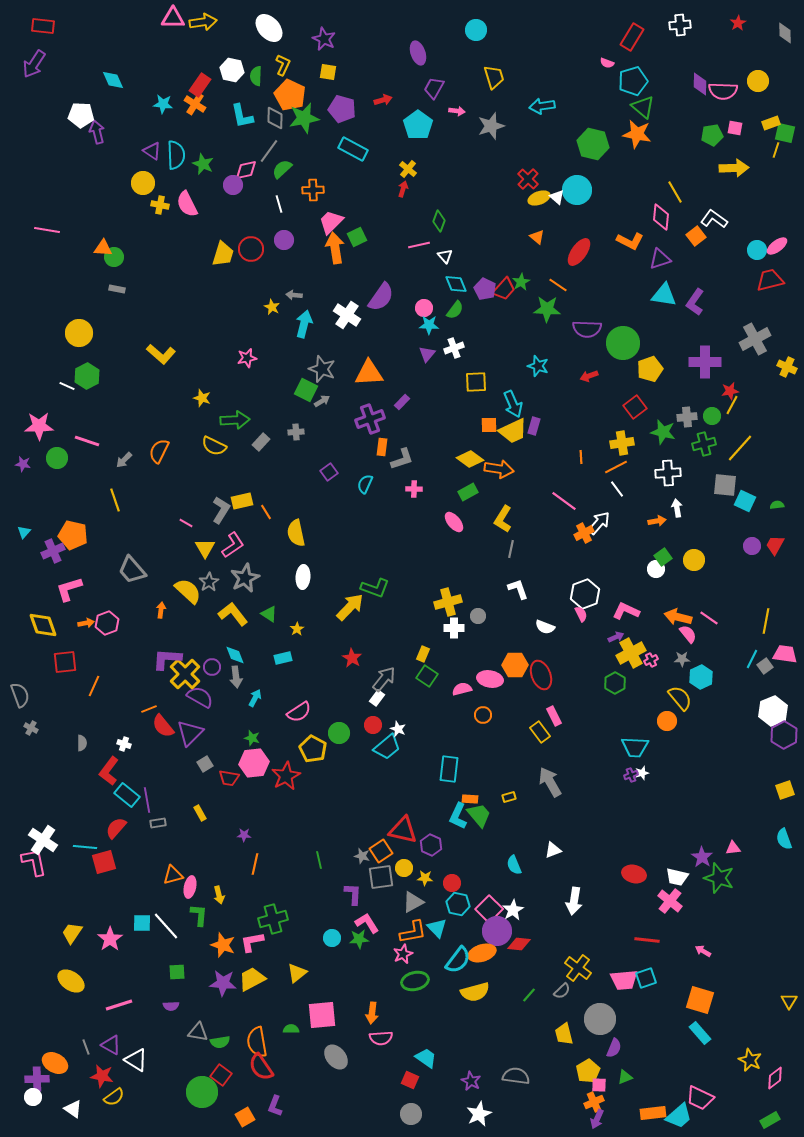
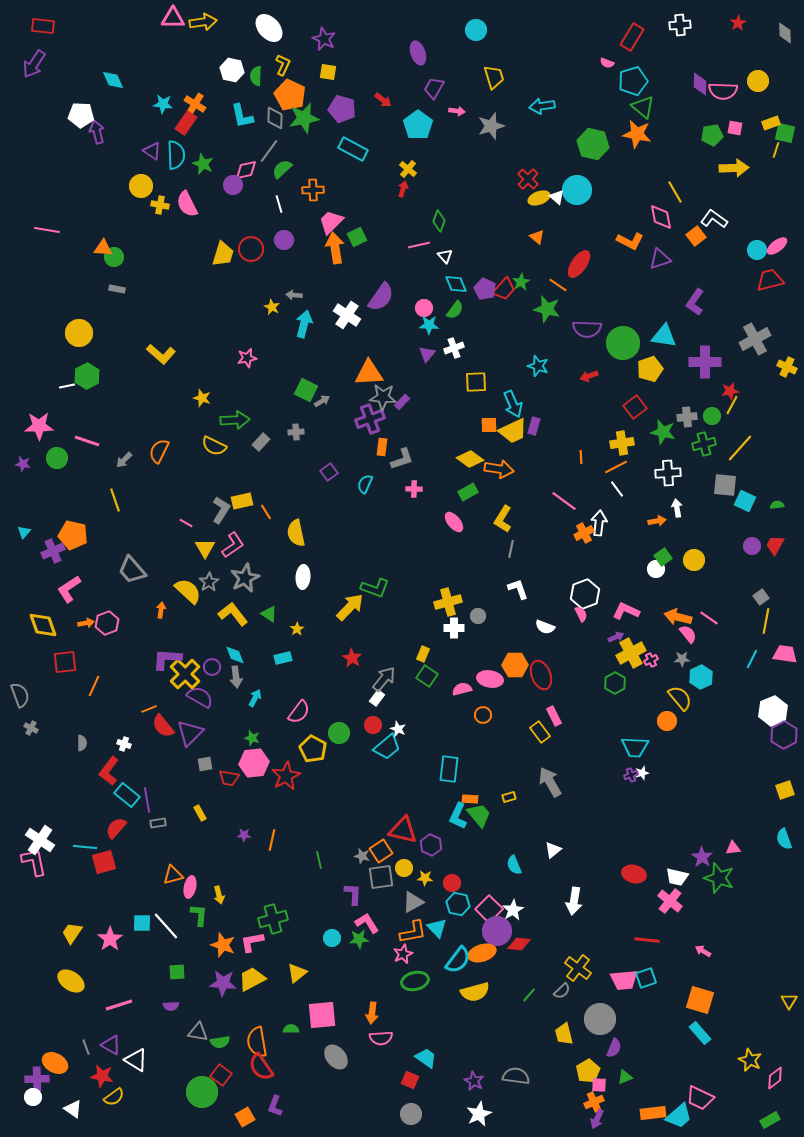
red rectangle at (200, 85): moved 14 px left, 38 px down
red arrow at (383, 100): rotated 54 degrees clockwise
yellow circle at (143, 183): moved 2 px left, 3 px down
pink diamond at (661, 217): rotated 16 degrees counterclockwise
red ellipse at (579, 252): moved 12 px down
cyan triangle at (664, 295): moved 41 px down
green star at (547, 309): rotated 12 degrees clockwise
gray star at (322, 369): moved 61 px right, 28 px down; rotated 16 degrees counterclockwise
white line at (67, 386): rotated 35 degrees counterclockwise
white arrow at (599, 523): rotated 35 degrees counterclockwise
pink L-shape at (69, 589): rotated 16 degrees counterclockwise
gray square at (765, 666): moved 4 px left, 69 px up
pink semicircle at (299, 712): rotated 20 degrees counterclockwise
gray square at (205, 764): rotated 21 degrees clockwise
white cross at (43, 840): moved 3 px left
white triangle at (553, 850): rotated 18 degrees counterclockwise
orange line at (255, 864): moved 17 px right, 24 px up
purple star at (471, 1081): moved 3 px right
